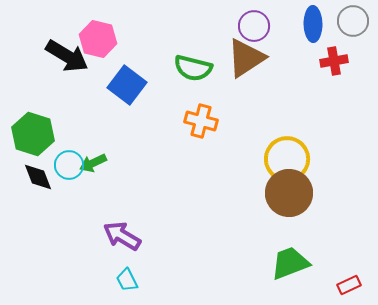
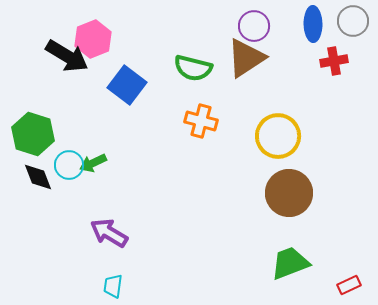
pink hexagon: moved 5 px left; rotated 24 degrees clockwise
yellow circle: moved 9 px left, 23 px up
purple arrow: moved 13 px left, 3 px up
cyan trapezoid: moved 14 px left, 6 px down; rotated 35 degrees clockwise
